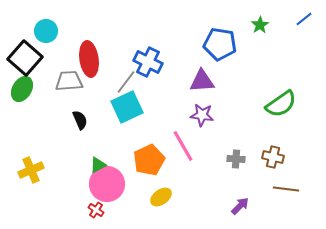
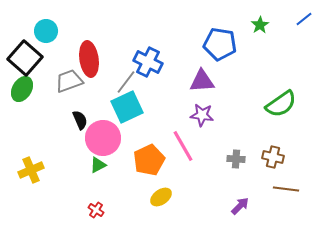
gray trapezoid: rotated 16 degrees counterclockwise
pink circle: moved 4 px left, 46 px up
